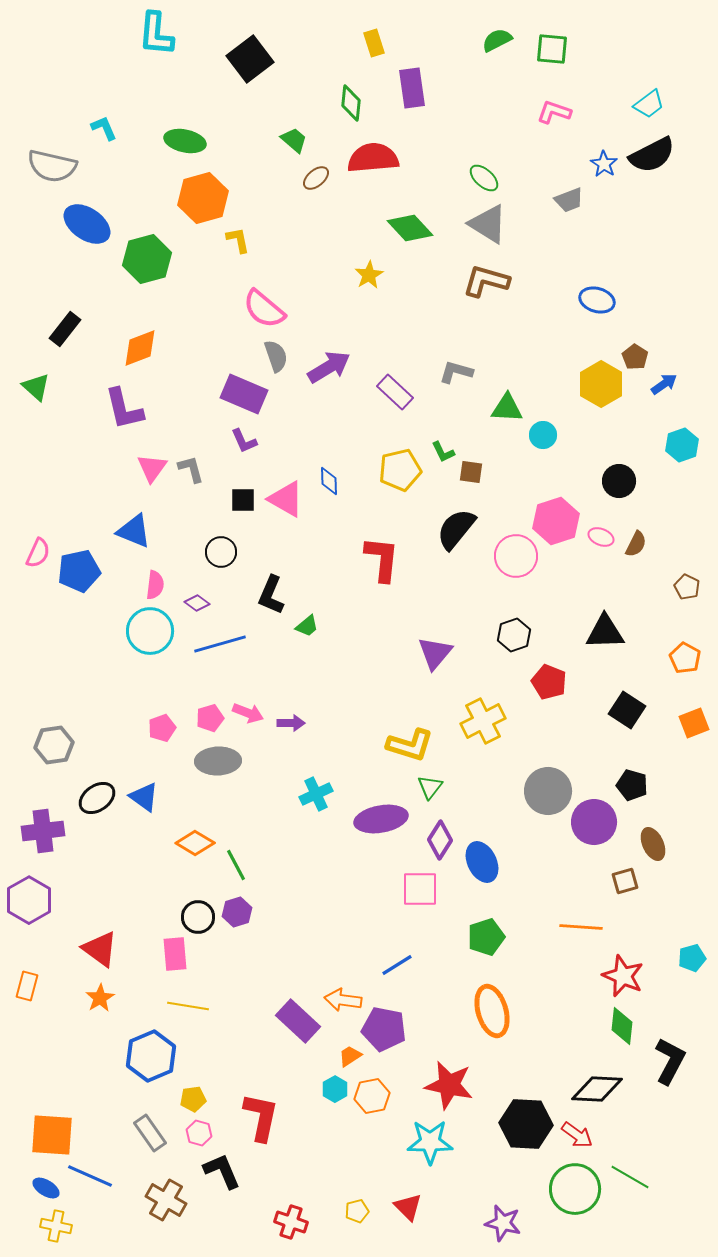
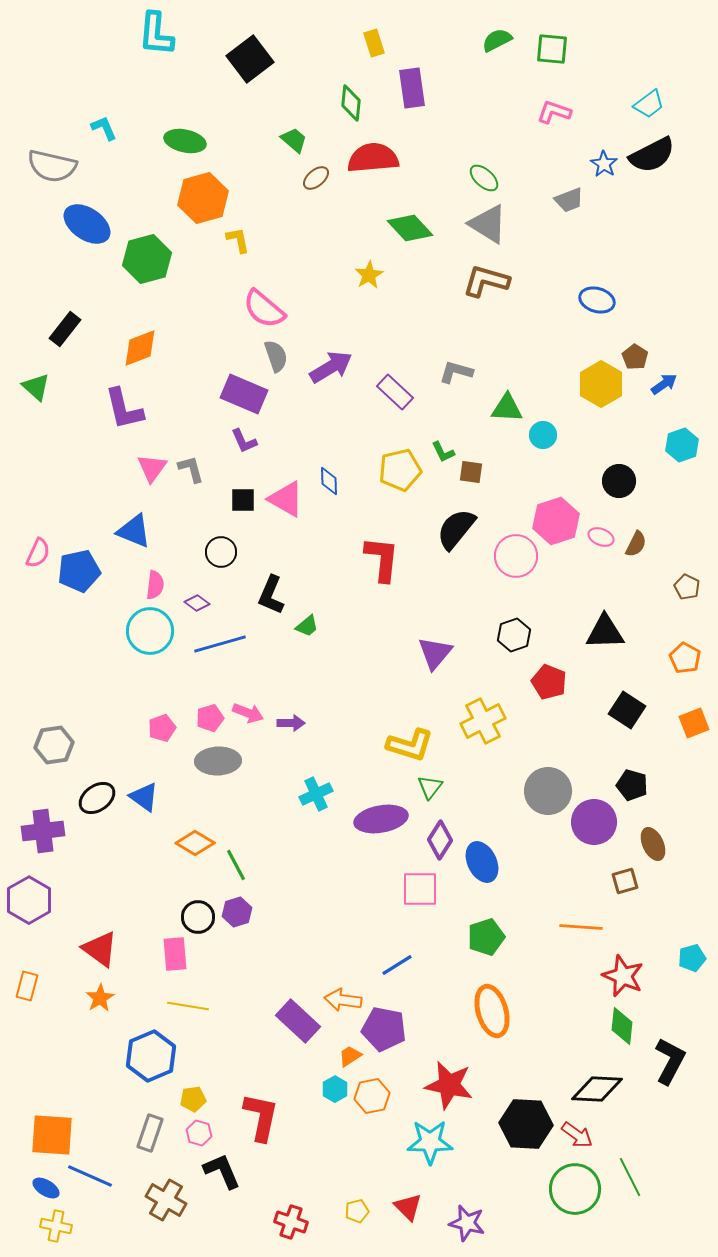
purple arrow at (329, 367): moved 2 px right
gray rectangle at (150, 1133): rotated 54 degrees clockwise
green line at (630, 1177): rotated 33 degrees clockwise
purple star at (503, 1223): moved 36 px left
